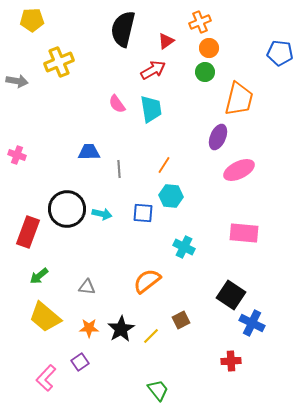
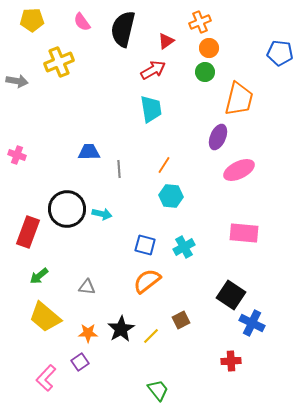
pink semicircle: moved 35 px left, 82 px up
blue square: moved 2 px right, 32 px down; rotated 10 degrees clockwise
cyan cross: rotated 35 degrees clockwise
orange star: moved 1 px left, 5 px down
